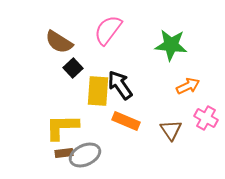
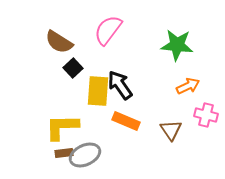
green star: moved 6 px right
pink cross: moved 3 px up; rotated 15 degrees counterclockwise
